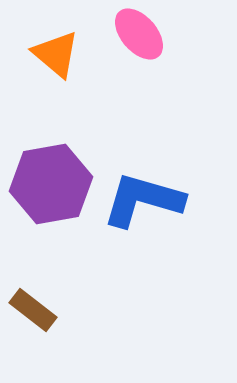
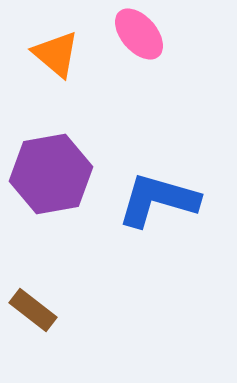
purple hexagon: moved 10 px up
blue L-shape: moved 15 px right
